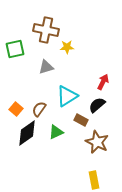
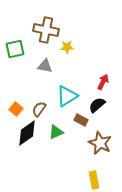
gray triangle: moved 1 px left, 1 px up; rotated 28 degrees clockwise
brown star: moved 3 px right, 1 px down
